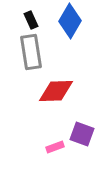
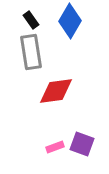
black rectangle: rotated 12 degrees counterclockwise
red diamond: rotated 6 degrees counterclockwise
purple square: moved 10 px down
